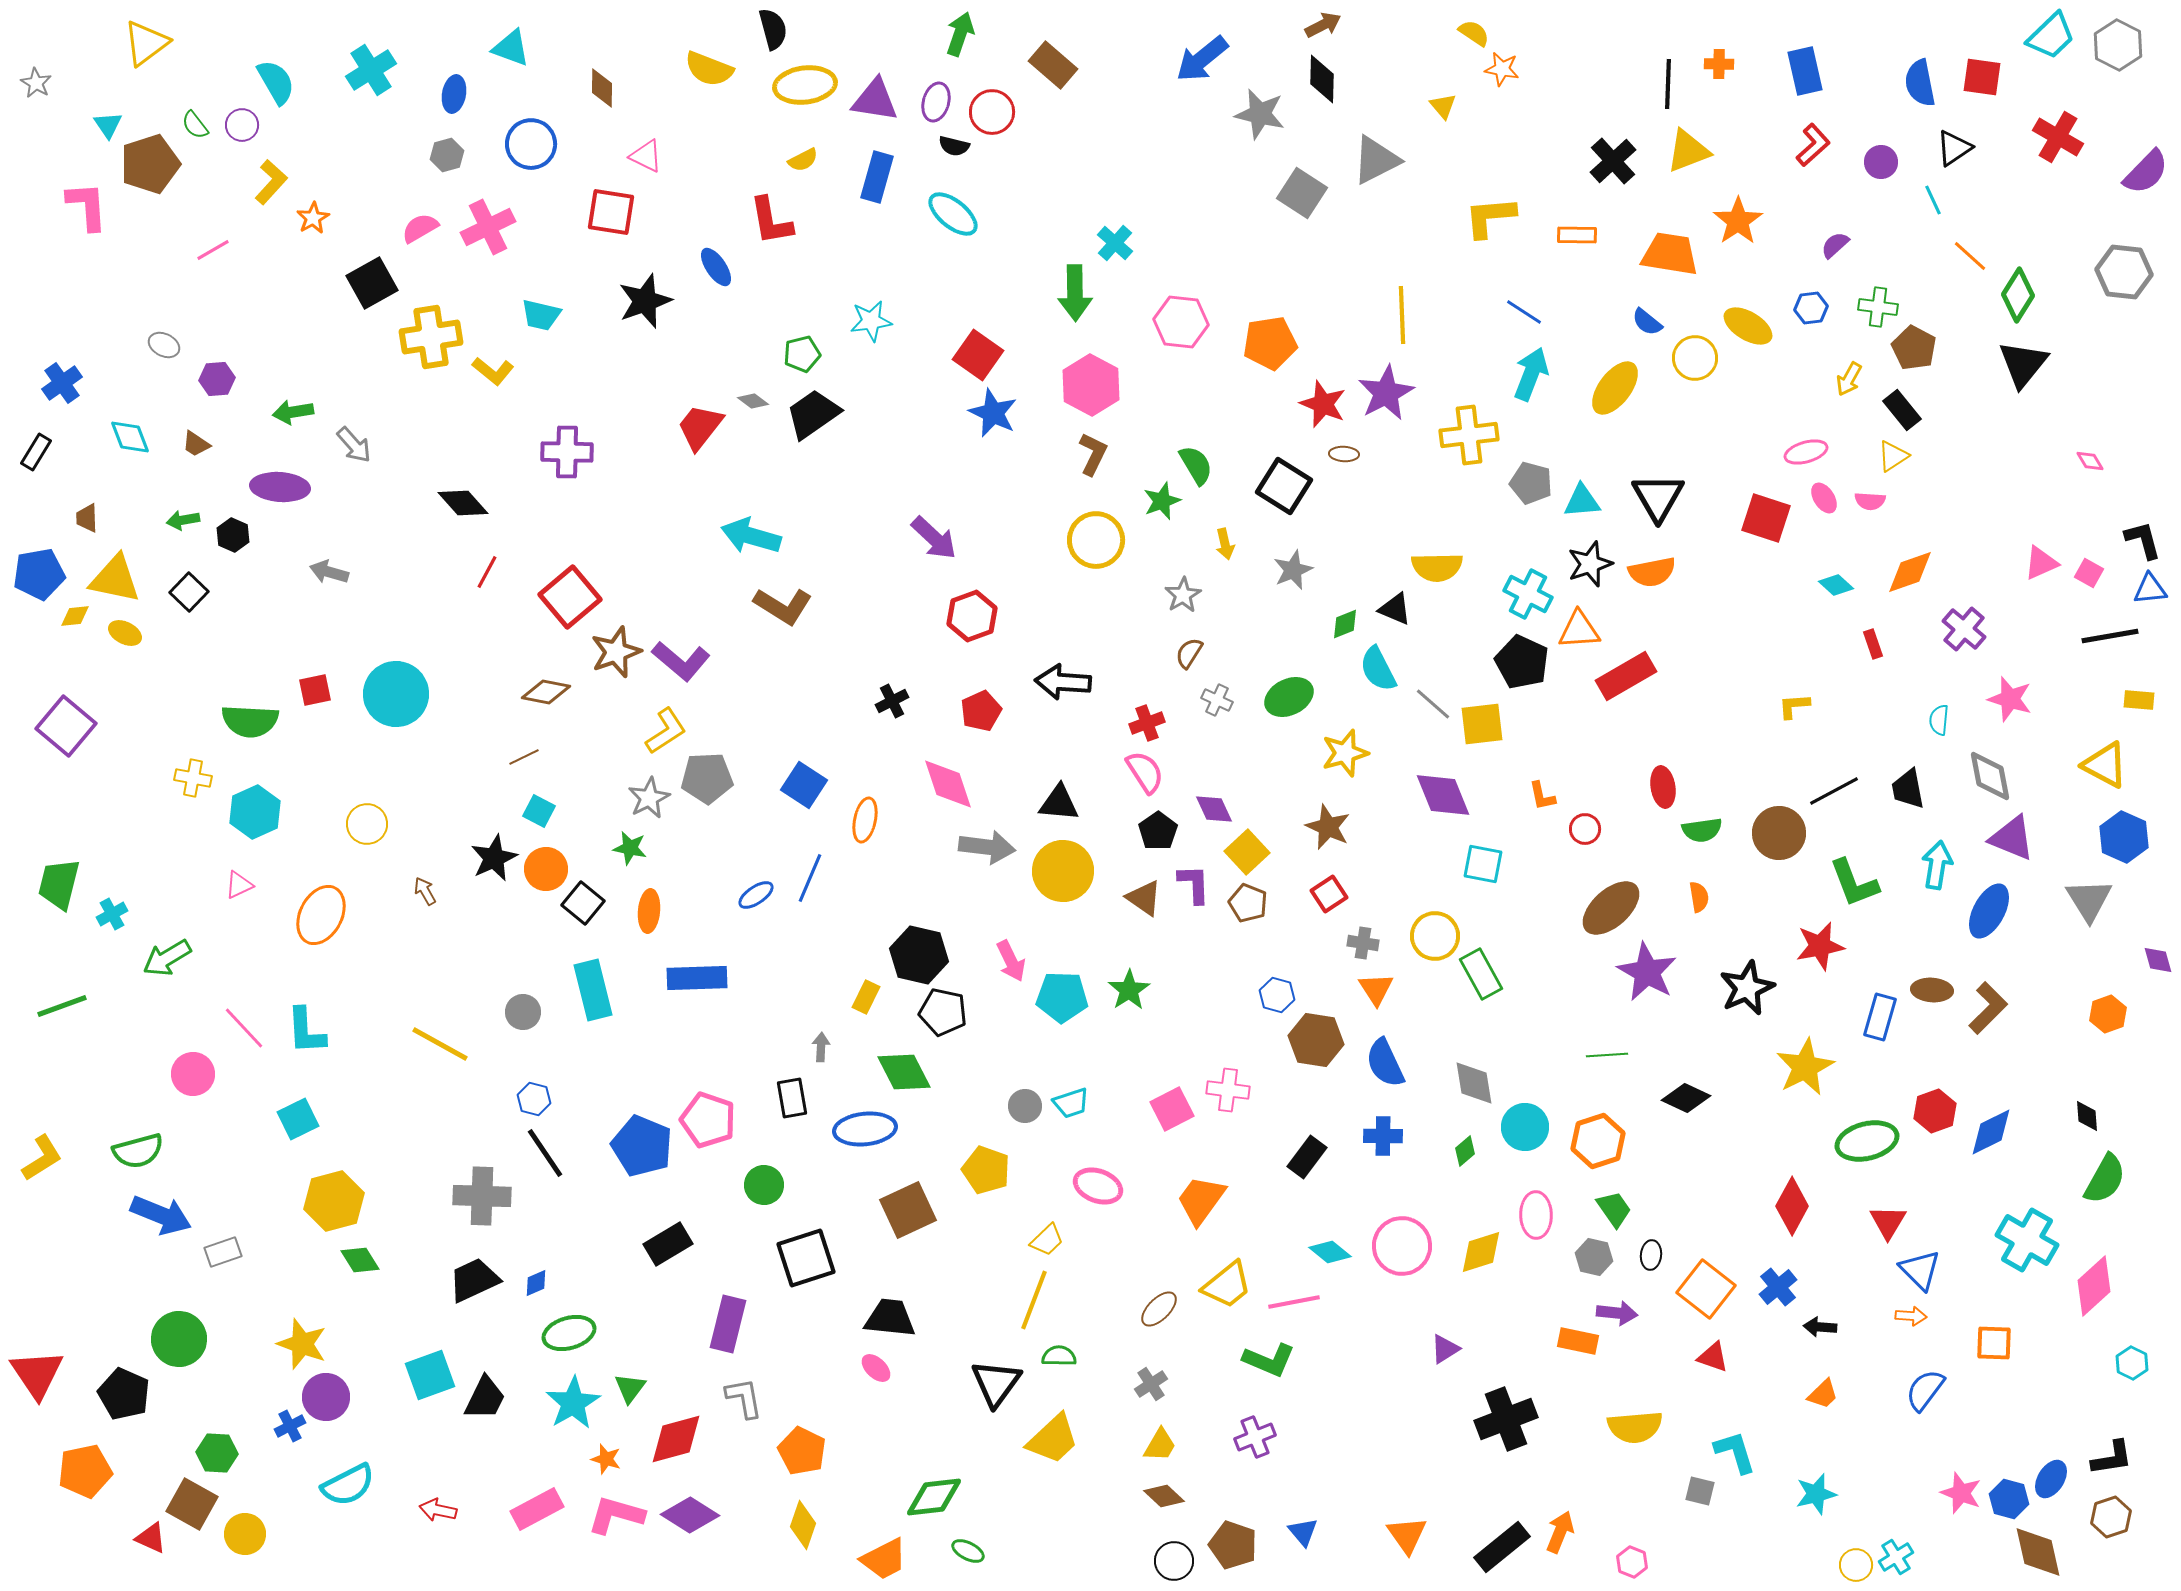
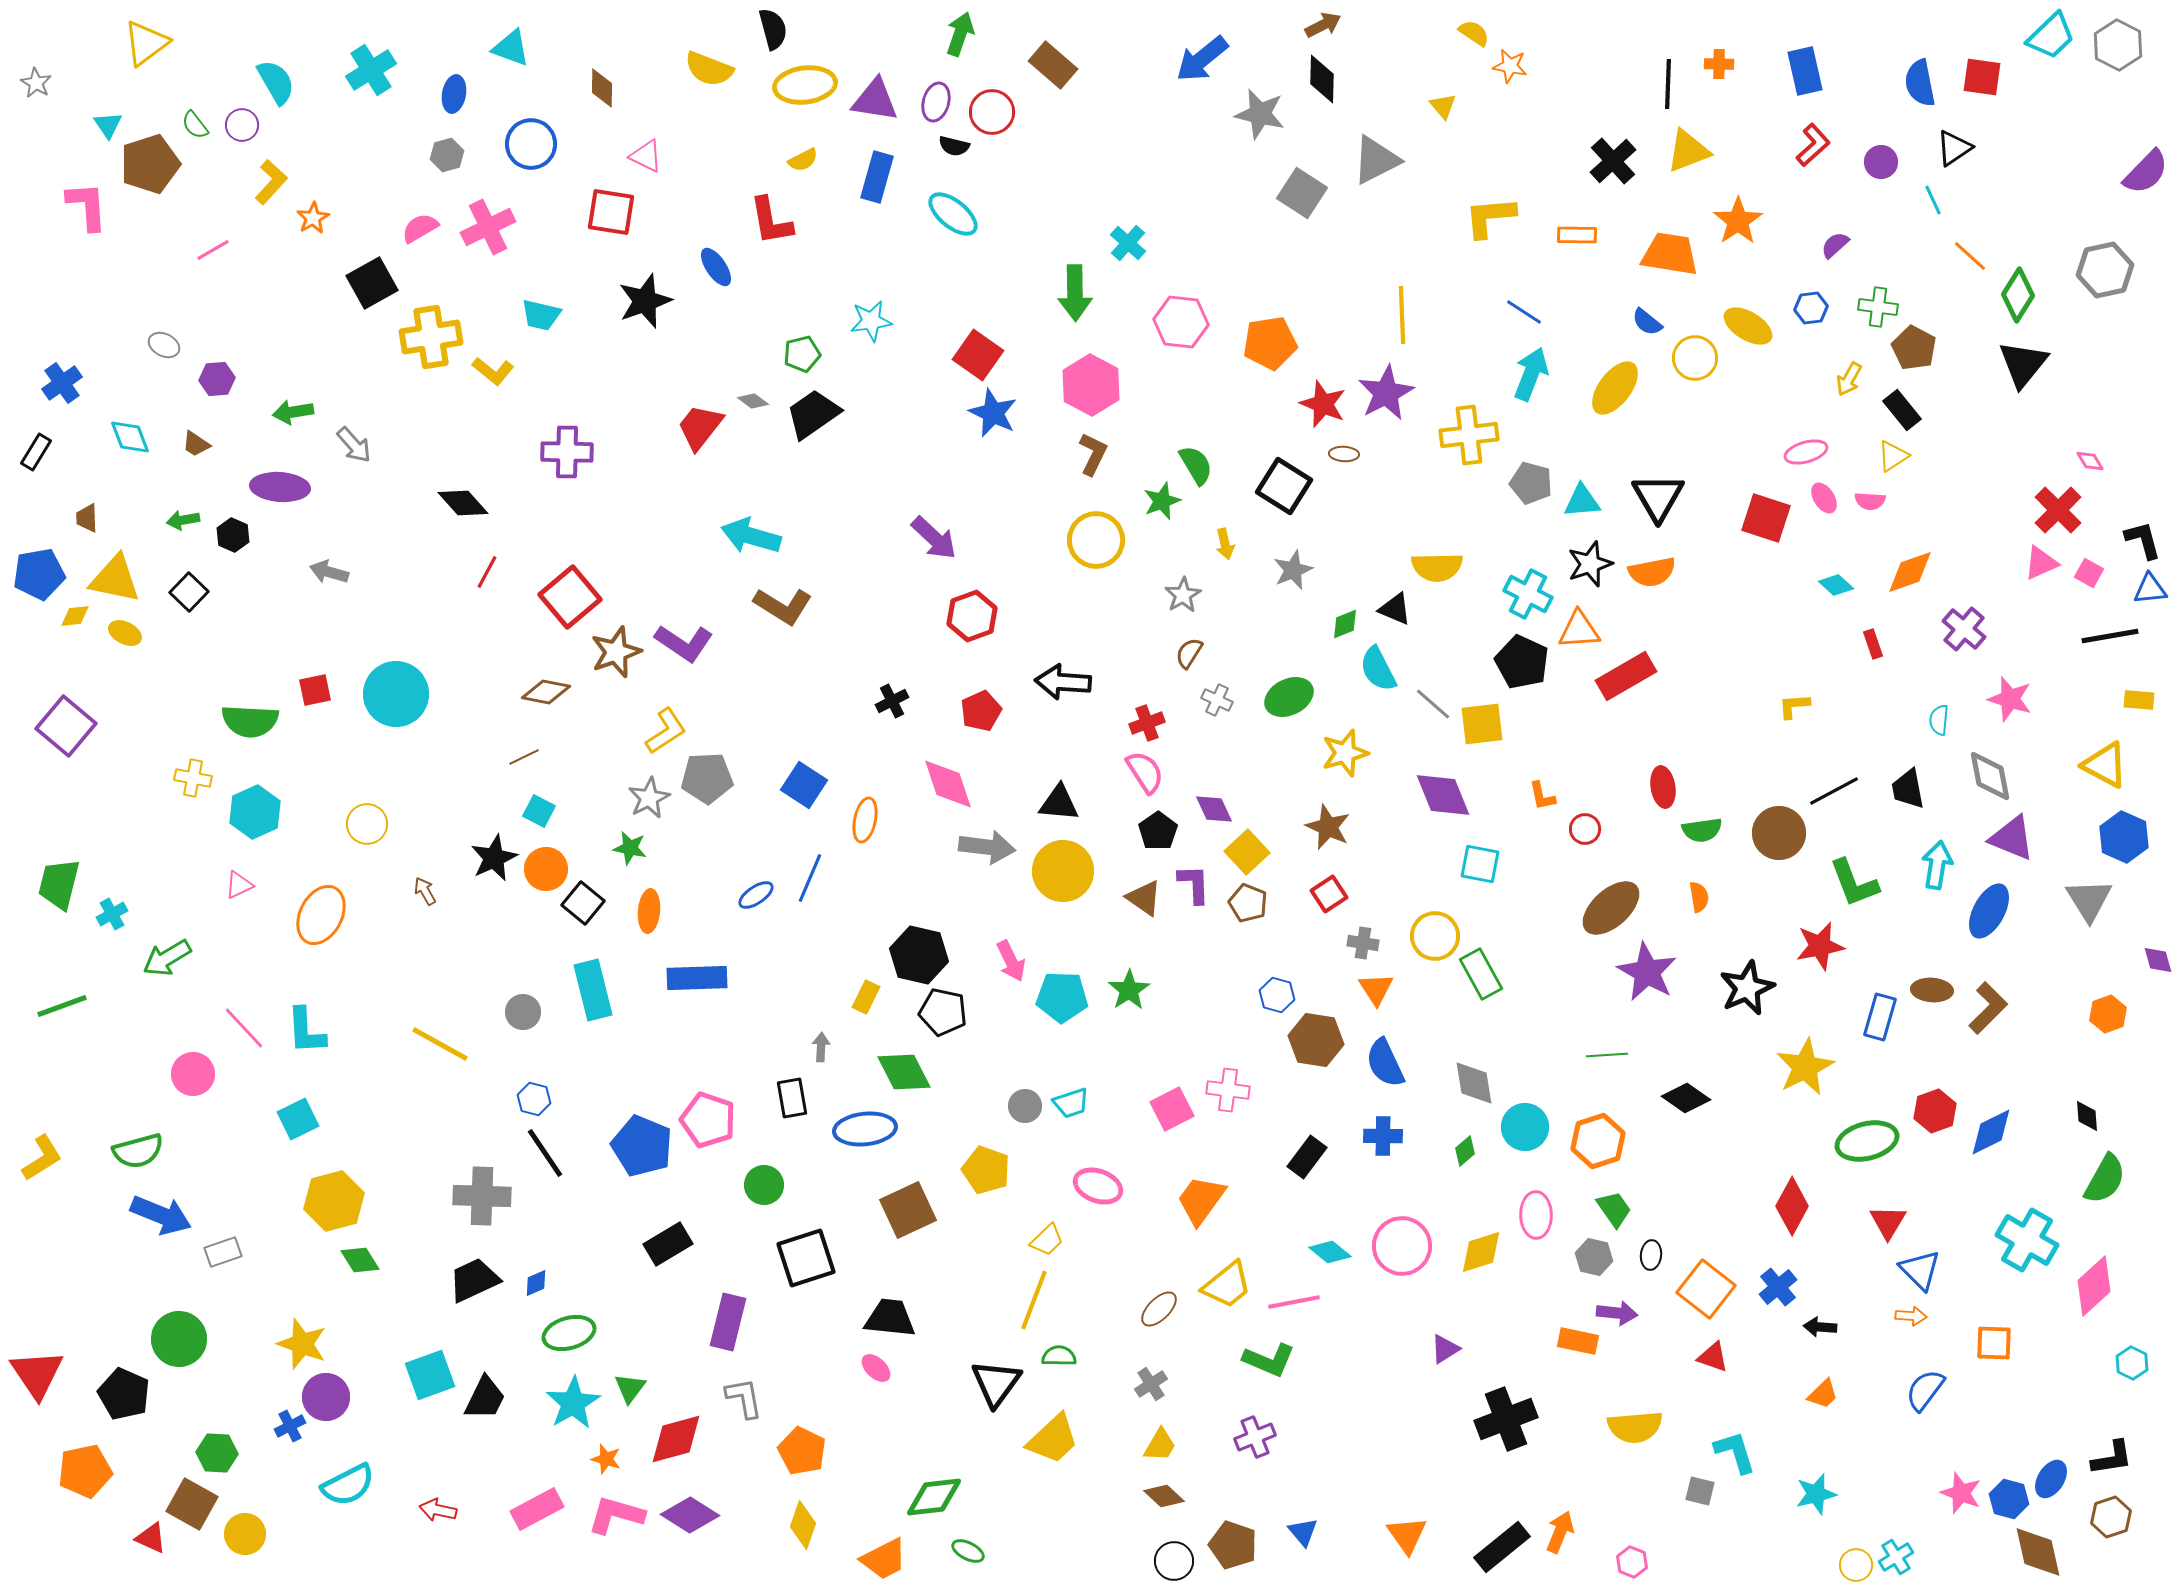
orange star at (1502, 69): moved 8 px right, 3 px up
red cross at (2058, 137): moved 373 px down; rotated 15 degrees clockwise
cyan cross at (1115, 243): moved 13 px right
gray hexagon at (2124, 272): moved 19 px left, 2 px up; rotated 18 degrees counterclockwise
purple L-shape at (681, 661): moved 3 px right, 18 px up; rotated 6 degrees counterclockwise
cyan square at (1483, 864): moved 3 px left
black diamond at (1686, 1098): rotated 9 degrees clockwise
purple rectangle at (728, 1324): moved 2 px up
